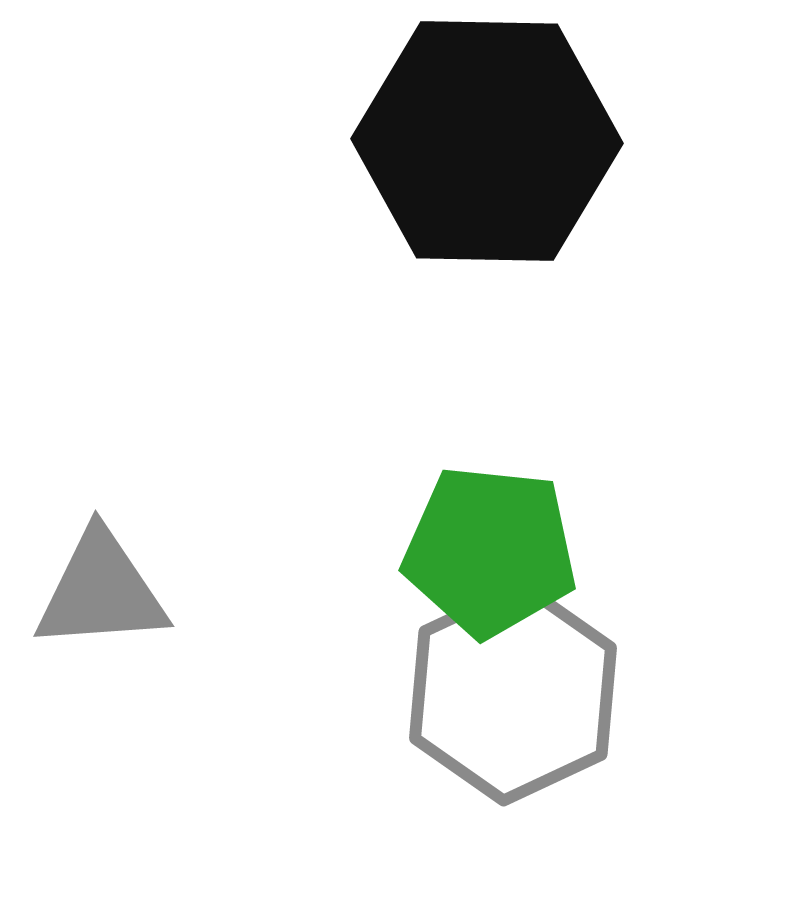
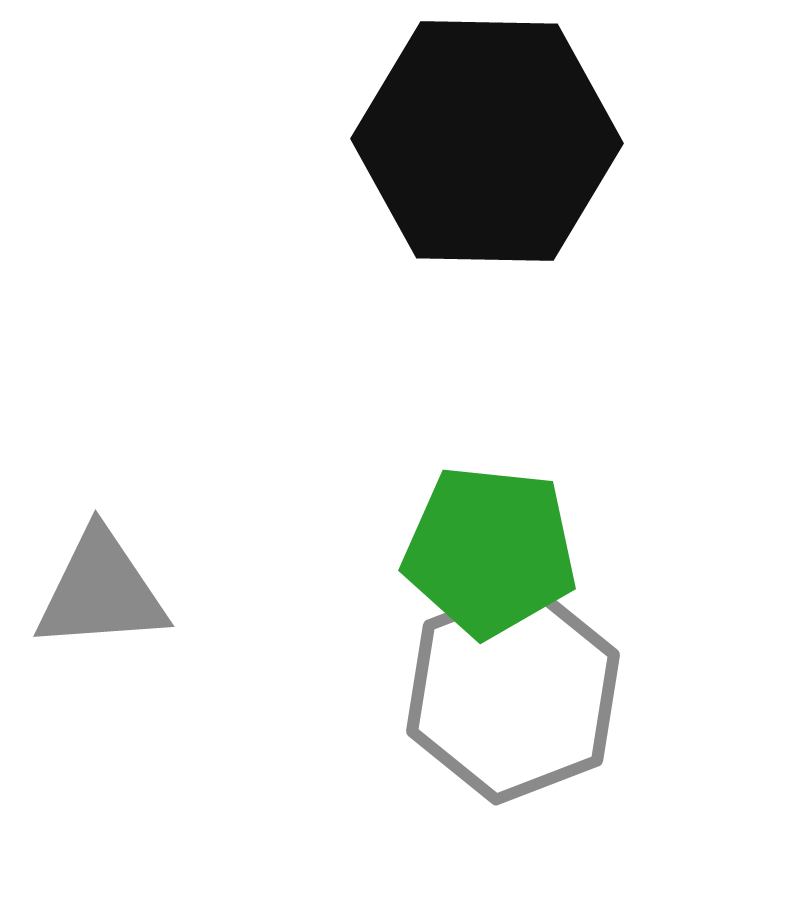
gray hexagon: rotated 4 degrees clockwise
